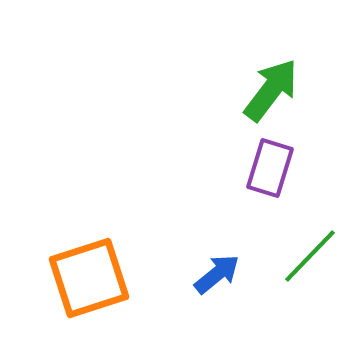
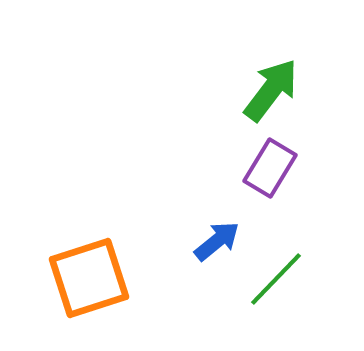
purple rectangle: rotated 14 degrees clockwise
green line: moved 34 px left, 23 px down
blue arrow: moved 33 px up
